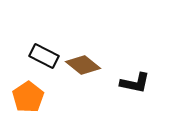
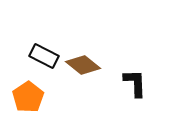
black L-shape: rotated 104 degrees counterclockwise
